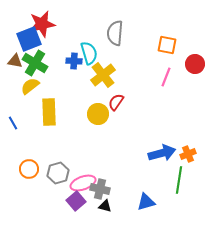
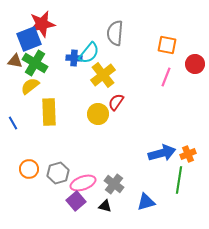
cyan semicircle: rotated 55 degrees clockwise
blue cross: moved 3 px up
gray cross: moved 14 px right, 5 px up; rotated 24 degrees clockwise
